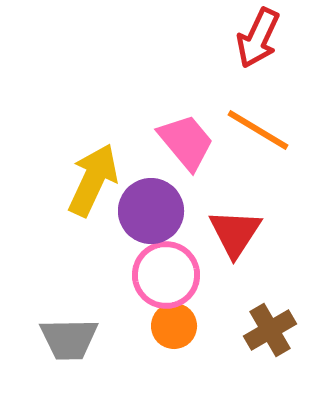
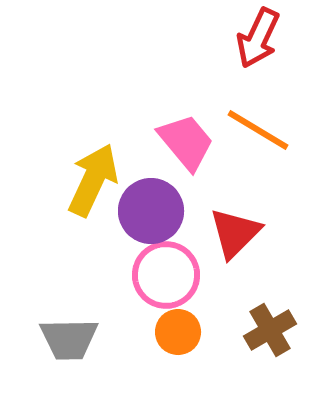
red triangle: rotated 12 degrees clockwise
orange circle: moved 4 px right, 6 px down
